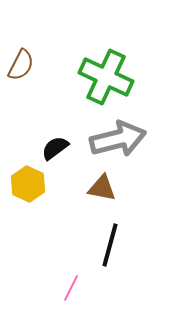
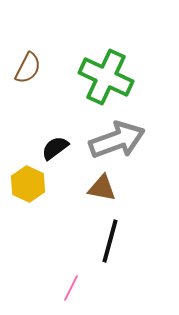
brown semicircle: moved 7 px right, 3 px down
gray arrow: moved 1 px left, 1 px down; rotated 6 degrees counterclockwise
black line: moved 4 px up
